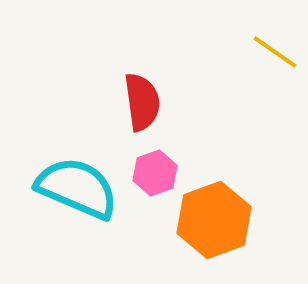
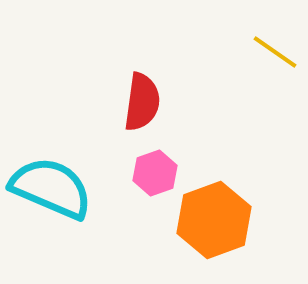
red semicircle: rotated 16 degrees clockwise
cyan semicircle: moved 26 px left
